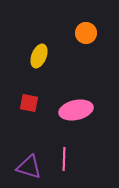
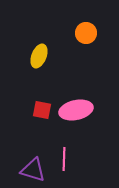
red square: moved 13 px right, 7 px down
purple triangle: moved 4 px right, 3 px down
